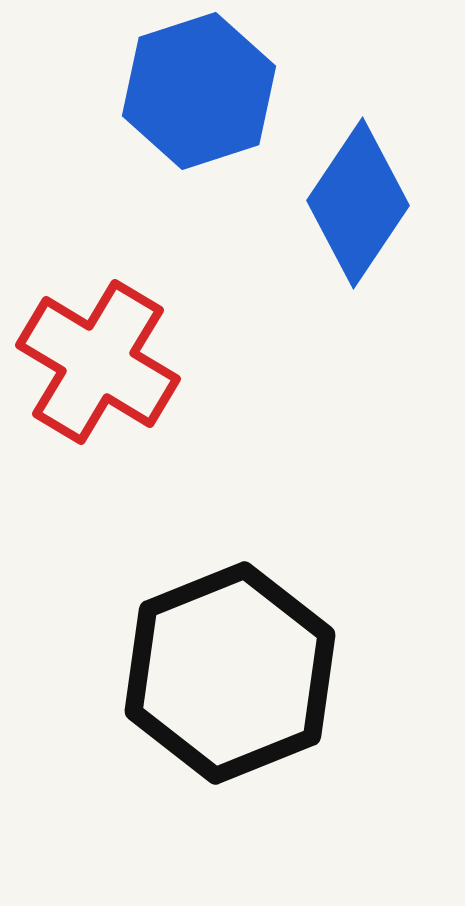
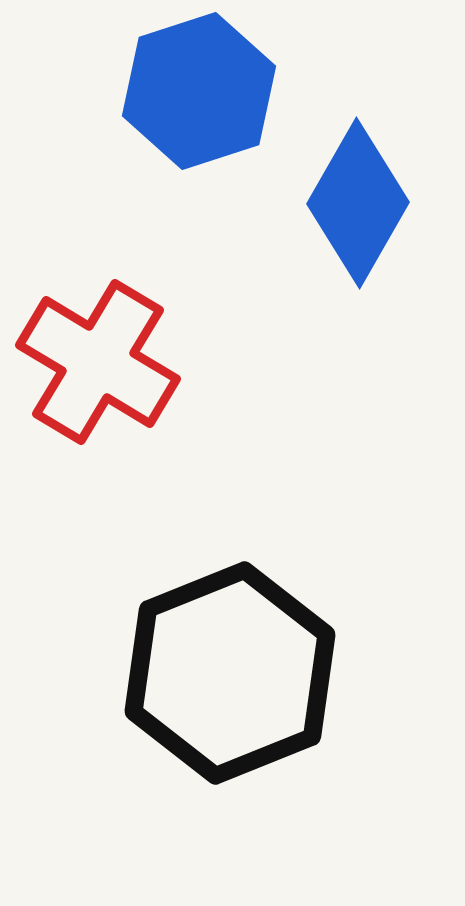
blue diamond: rotated 4 degrees counterclockwise
